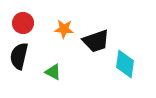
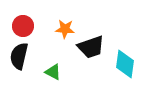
red circle: moved 3 px down
orange star: moved 1 px right
black trapezoid: moved 5 px left, 6 px down
